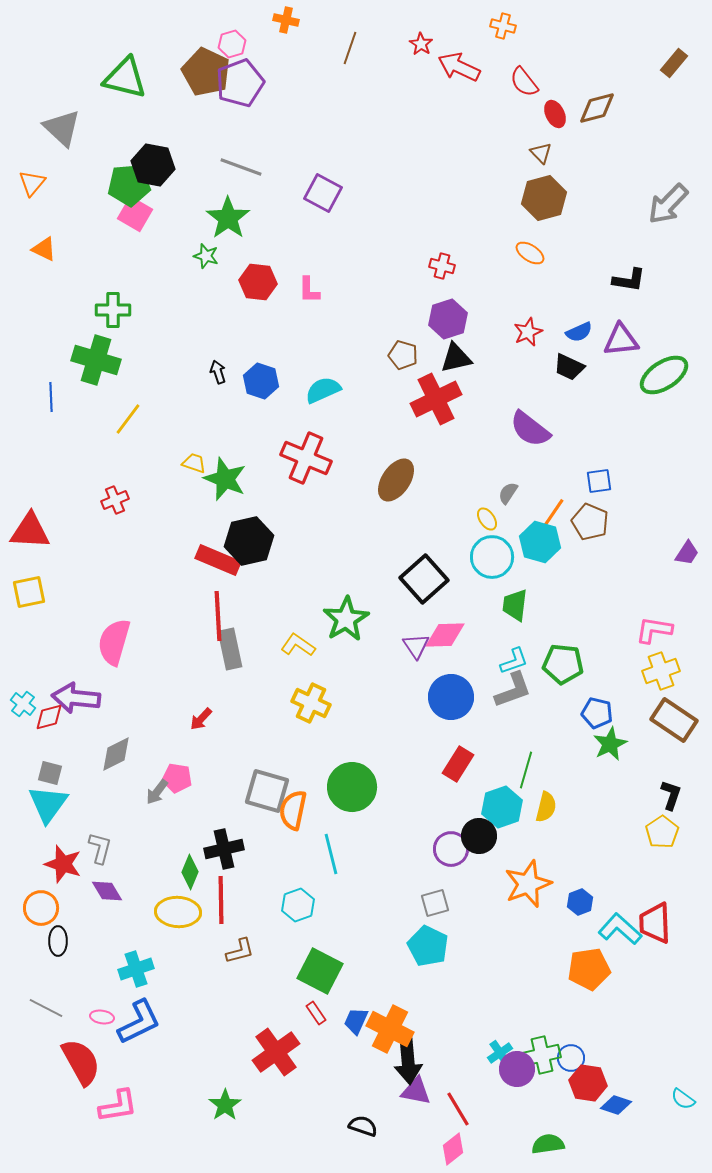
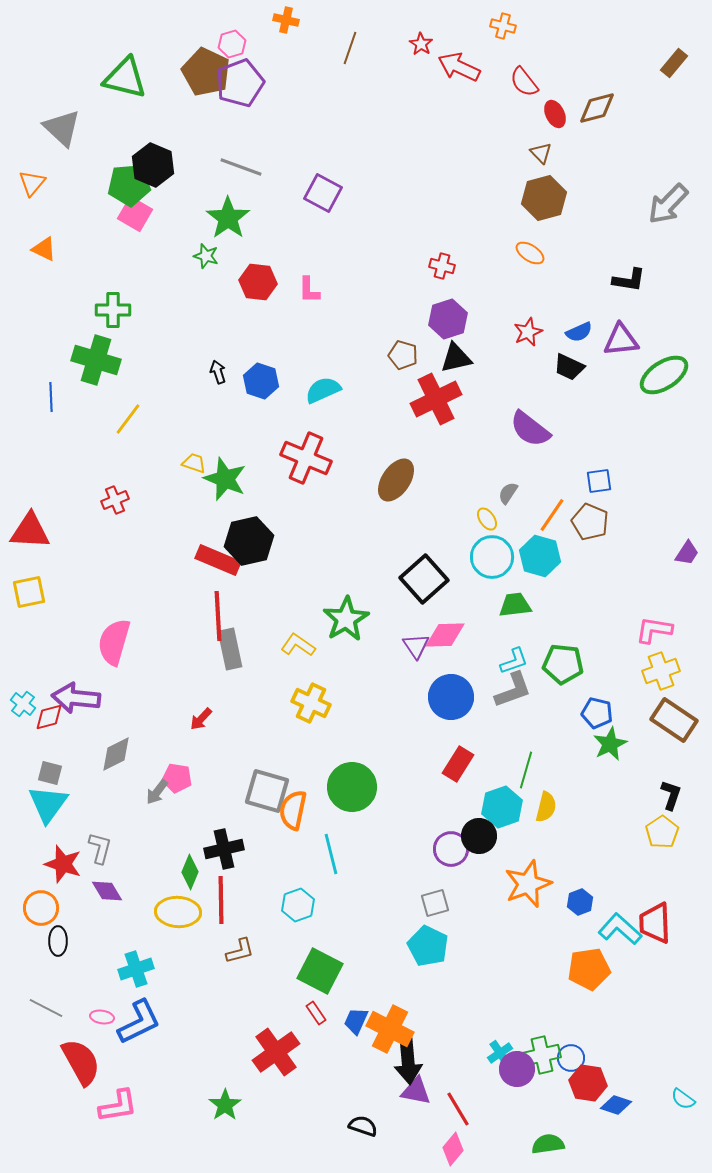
black hexagon at (153, 165): rotated 12 degrees clockwise
cyan hexagon at (540, 542): moved 14 px down
green trapezoid at (515, 605): rotated 76 degrees clockwise
pink diamond at (453, 1149): rotated 12 degrees counterclockwise
